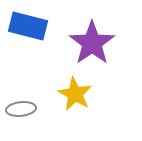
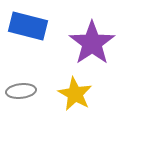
gray ellipse: moved 18 px up
